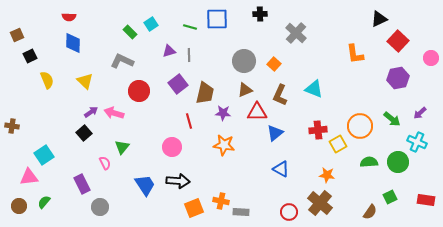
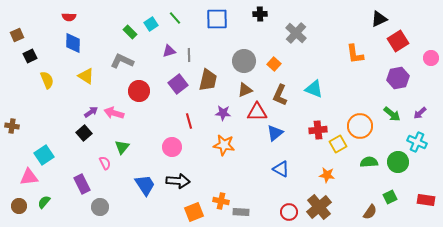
green line at (190, 27): moved 15 px left, 9 px up; rotated 32 degrees clockwise
red square at (398, 41): rotated 15 degrees clockwise
yellow triangle at (85, 81): moved 1 px right, 5 px up; rotated 12 degrees counterclockwise
brown trapezoid at (205, 93): moved 3 px right, 13 px up
green arrow at (392, 119): moved 5 px up
brown cross at (320, 203): moved 1 px left, 4 px down; rotated 10 degrees clockwise
orange square at (194, 208): moved 4 px down
